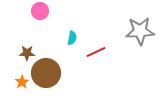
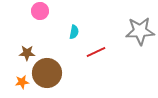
cyan semicircle: moved 2 px right, 6 px up
brown circle: moved 1 px right
orange star: rotated 24 degrees clockwise
